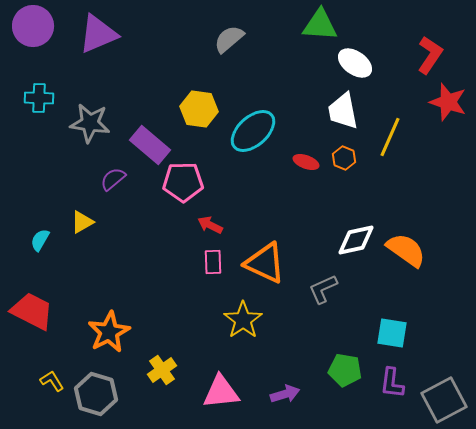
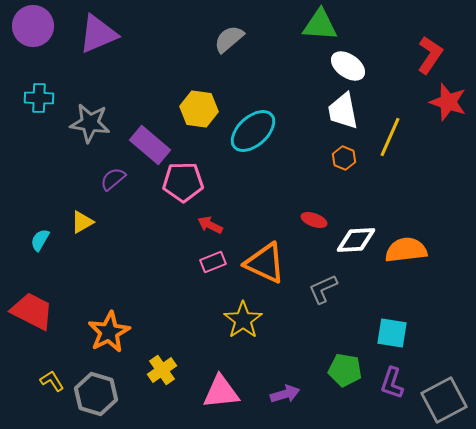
white ellipse: moved 7 px left, 3 px down
red ellipse: moved 8 px right, 58 px down
white diamond: rotated 9 degrees clockwise
orange semicircle: rotated 42 degrees counterclockwise
pink rectangle: rotated 70 degrees clockwise
purple L-shape: rotated 12 degrees clockwise
